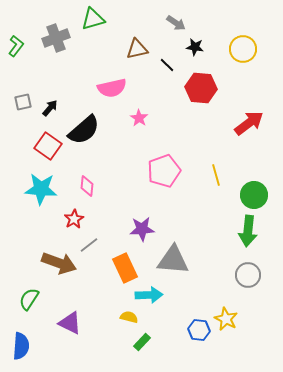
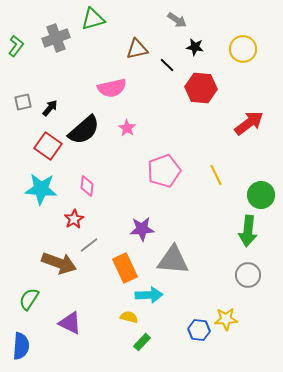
gray arrow: moved 1 px right, 3 px up
pink star: moved 12 px left, 10 px down
yellow line: rotated 10 degrees counterclockwise
green circle: moved 7 px right
yellow star: rotated 30 degrees counterclockwise
